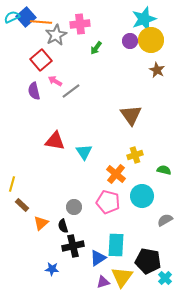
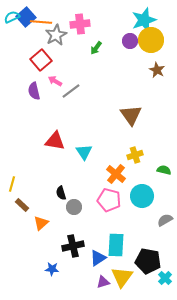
cyan star: moved 1 px down
pink pentagon: moved 1 px right, 2 px up
black semicircle: moved 2 px left, 33 px up
